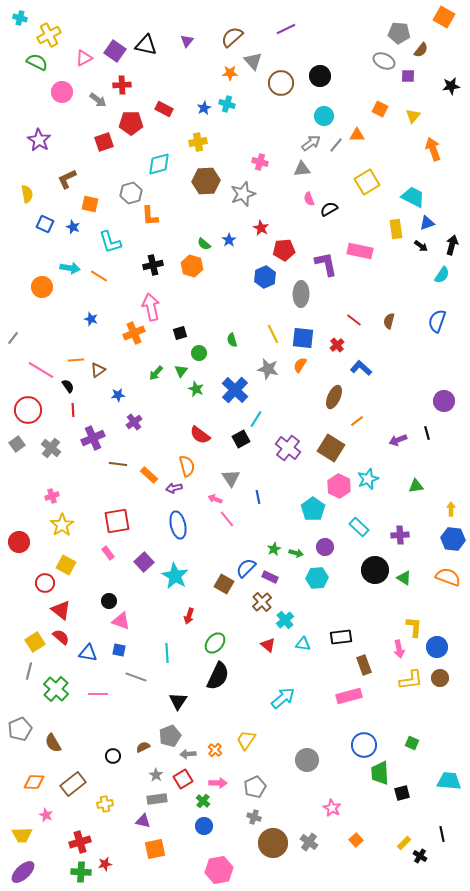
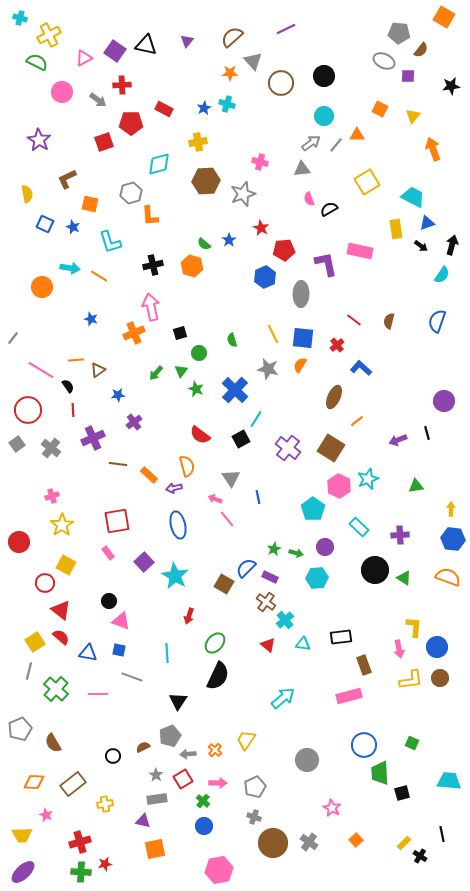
black circle at (320, 76): moved 4 px right
brown cross at (262, 602): moved 4 px right; rotated 12 degrees counterclockwise
gray line at (136, 677): moved 4 px left
